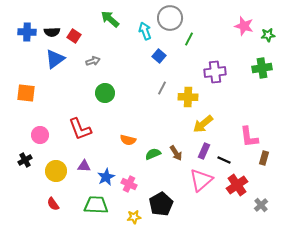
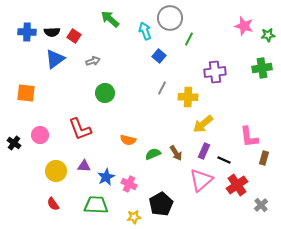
black cross: moved 11 px left, 17 px up; rotated 24 degrees counterclockwise
